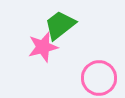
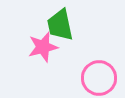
green trapezoid: rotated 64 degrees counterclockwise
